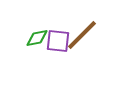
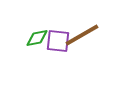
brown line: rotated 15 degrees clockwise
